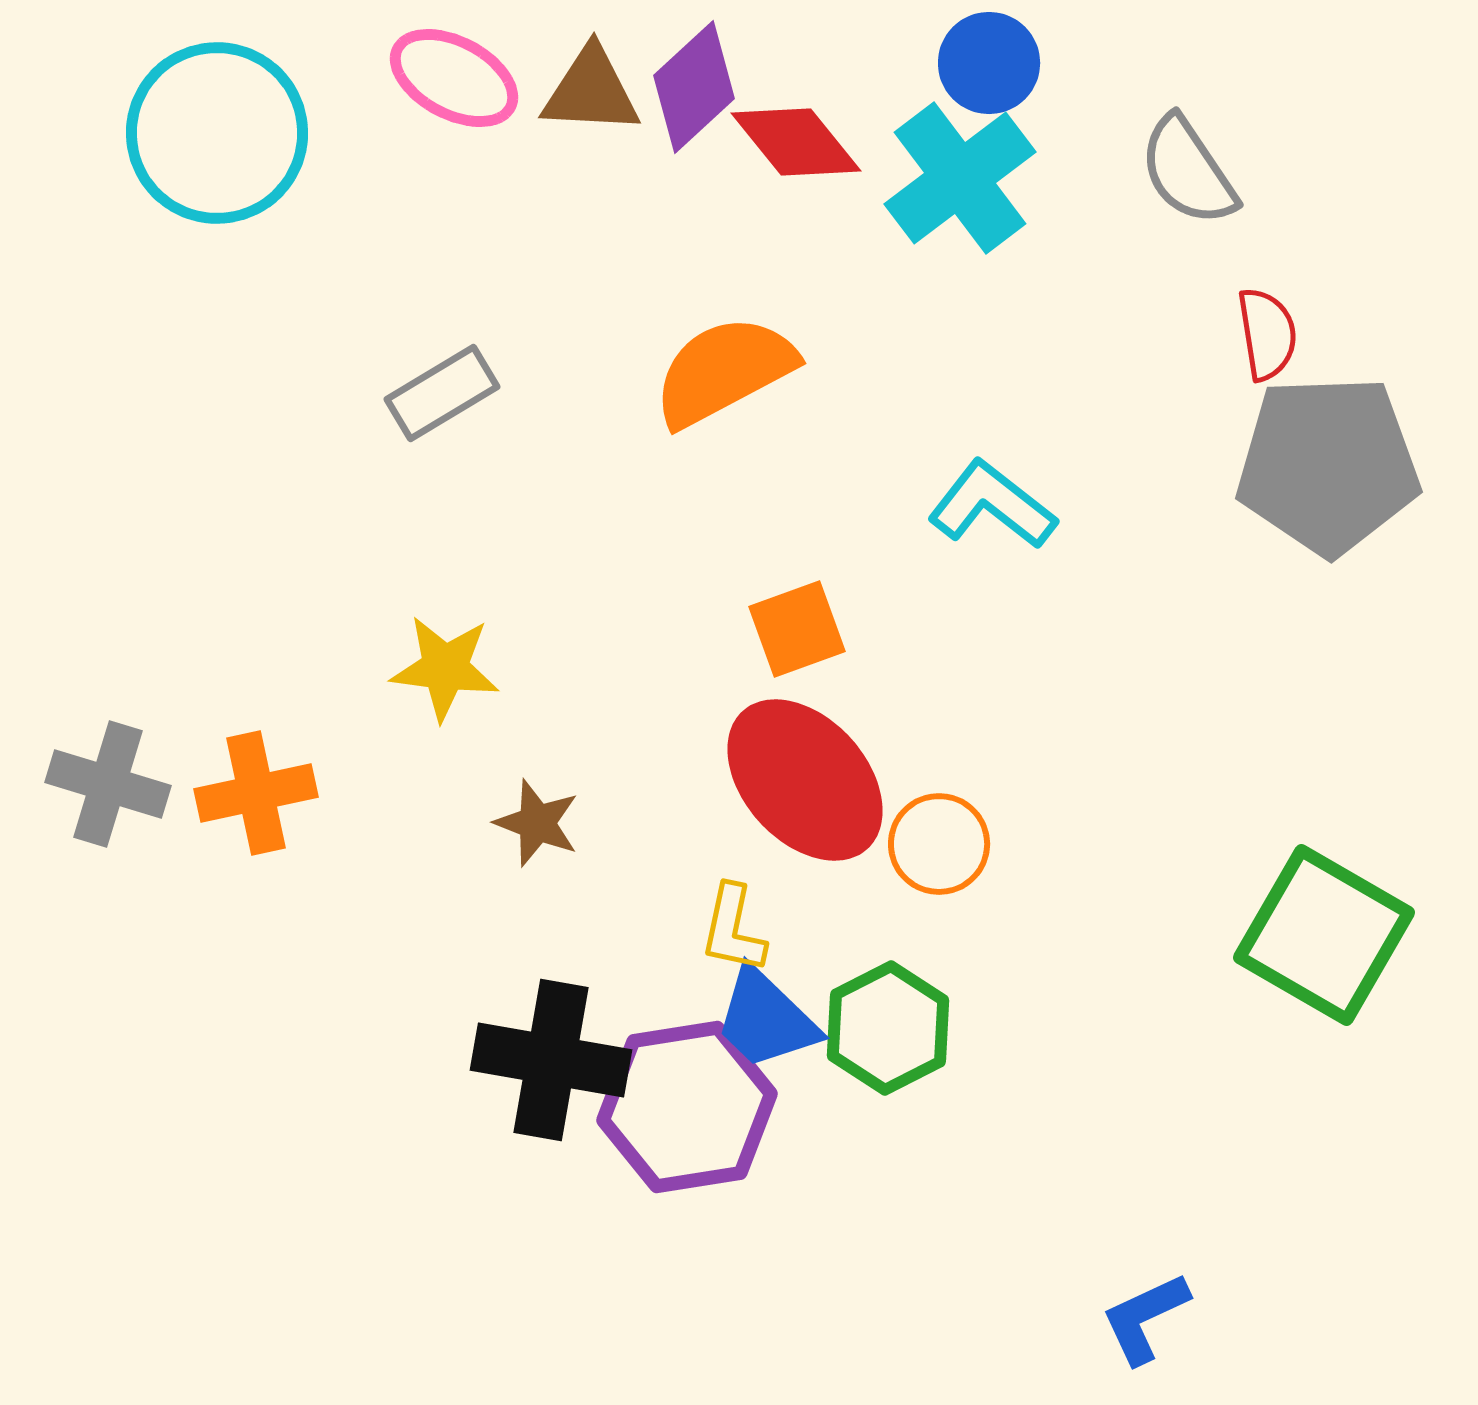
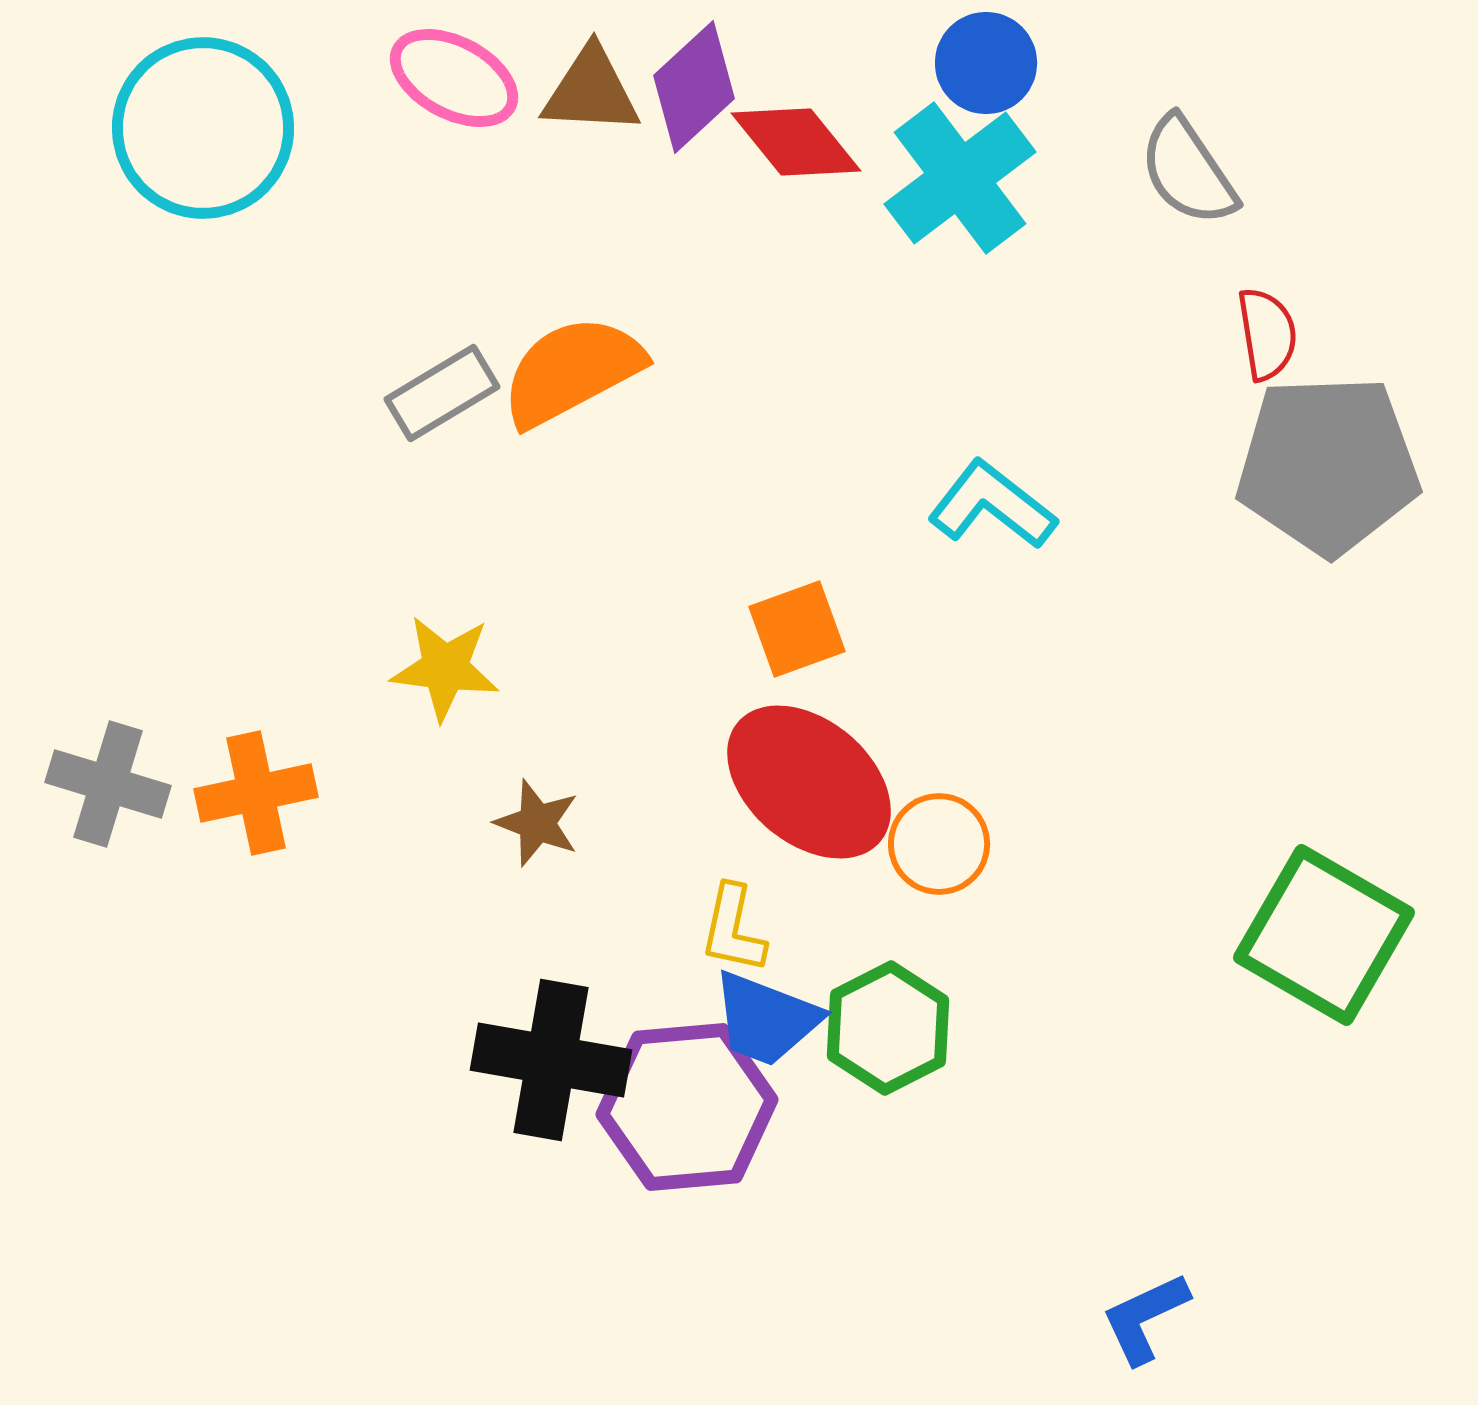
blue circle: moved 3 px left
cyan circle: moved 14 px left, 5 px up
orange semicircle: moved 152 px left
red ellipse: moved 4 px right, 2 px down; rotated 8 degrees counterclockwise
blue trapezoid: rotated 23 degrees counterclockwise
purple hexagon: rotated 4 degrees clockwise
